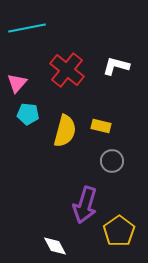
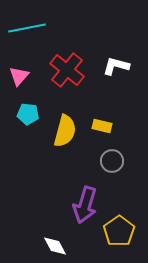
pink triangle: moved 2 px right, 7 px up
yellow rectangle: moved 1 px right
